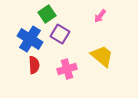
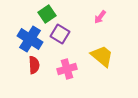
pink arrow: moved 1 px down
